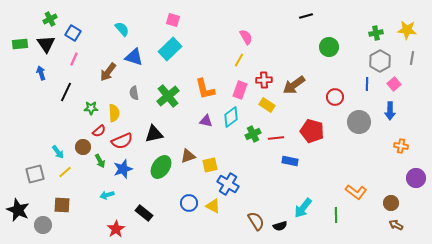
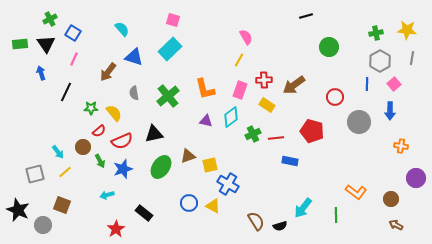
yellow semicircle at (114, 113): rotated 36 degrees counterclockwise
brown circle at (391, 203): moved 4 px up
brown square at (62, 205): rotated 18 degrees clockwise
